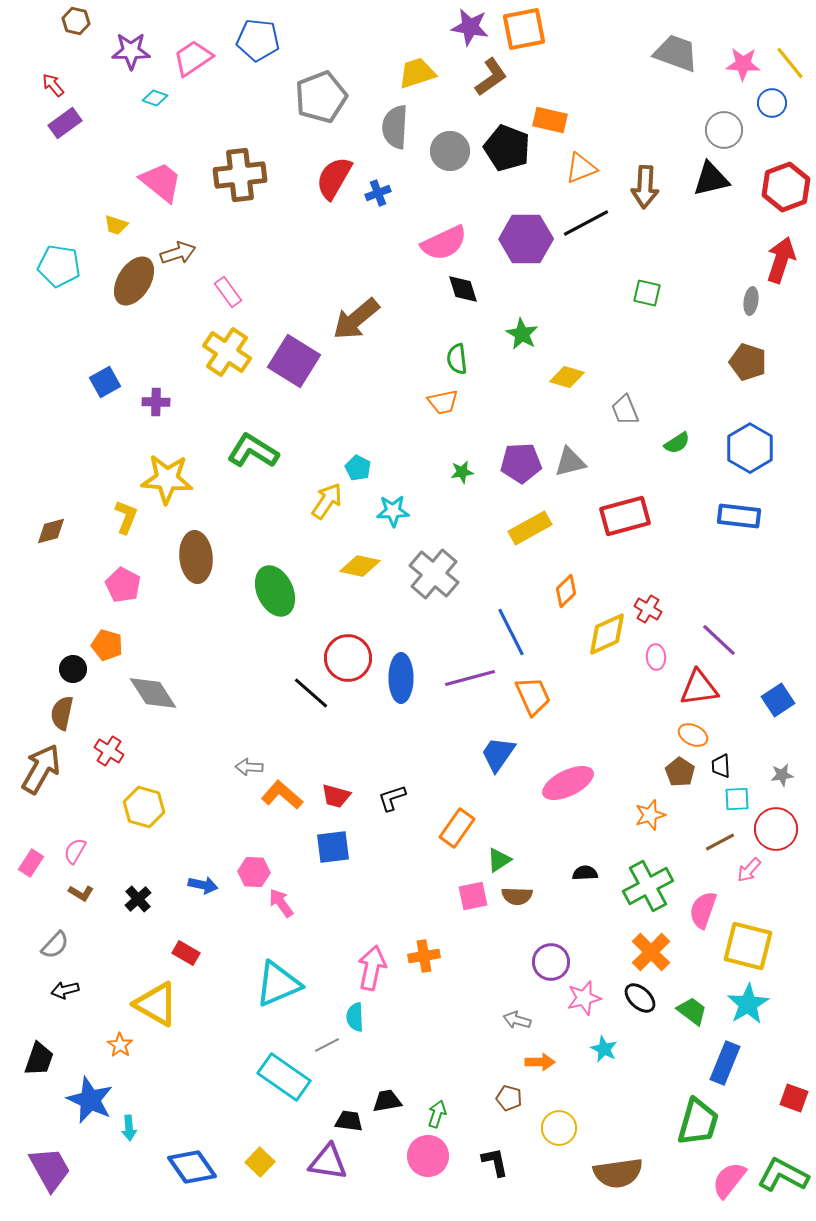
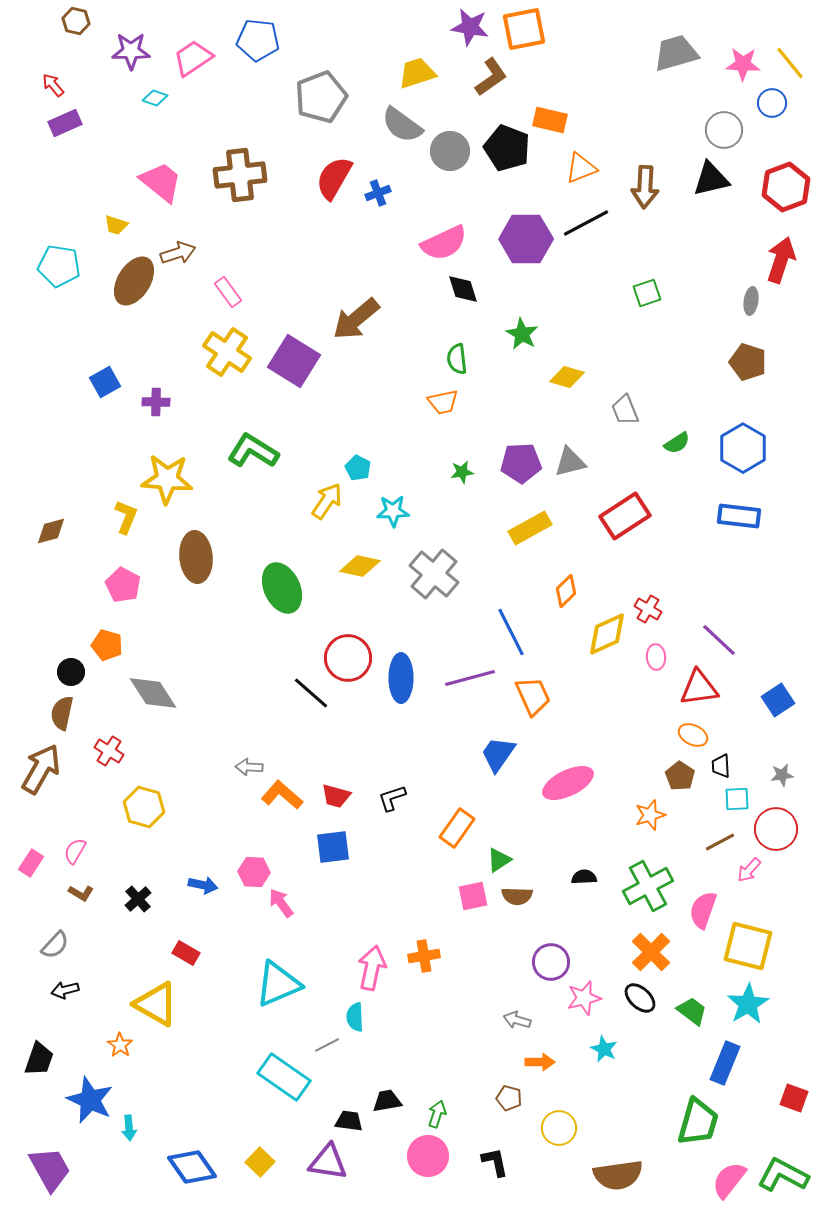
gray trapezoid at (676, 53): rotated 36 degrees counterclockwise
purple rectangle at (65, 123): rotated 12 degrees clockwise
gray semicircle at (395, 127): moved 7 px right, 2 px up; rotated 57 degrees counterclockwise
green square at (647, 293): rotated 32 degrees counterclockwise
blue hexagon at (750, 448): moved 7 px left
red rectangle at (625, 516): rotated 18 degrees counterclockwise
green ellipse at (275, 591): moved 7 px right, 3 px up
black circle at (73, 669): moved 2 px left, 3 px down
brown pentagon at (680, 772): moved 4 px down
black semicircle at (585, 873): moved 1 px left, 4 px down
brown semicircle at (618, 1173): moved 2 px down
